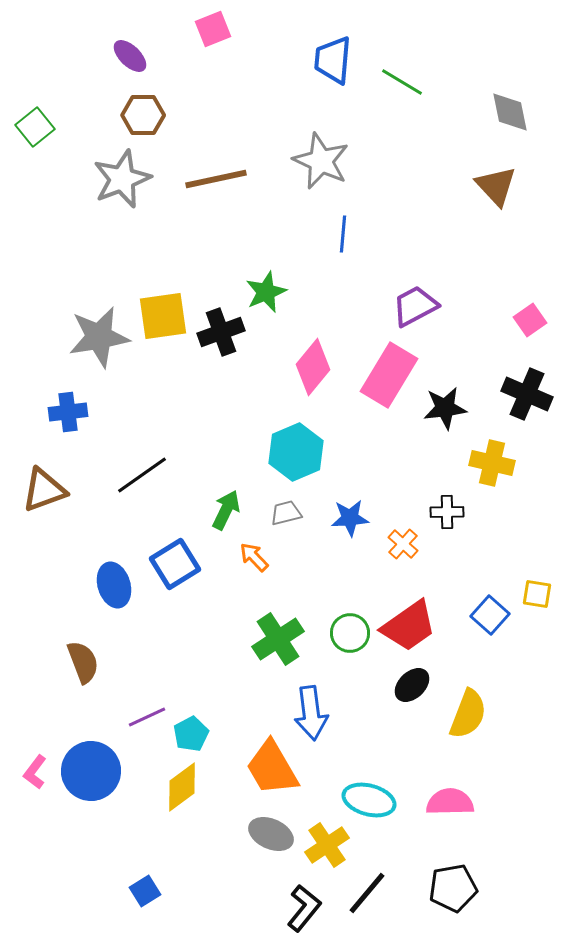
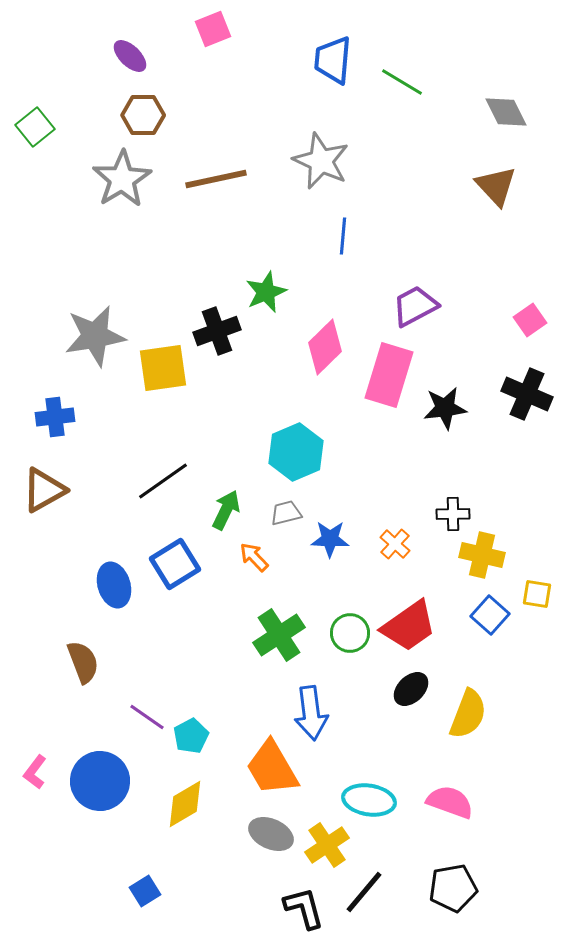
gray diamond at (510, 112): moved 4 px left; rotated 15 degrees counterclockwise
gray star at (122, 179): rotated 10 degrees counterclockwise
blue line at (343, 234): moved 2 px down
yellow square at (163, 316): moved 52 px down
black cross at (221, 332): moved 4 px left, 1 px up
gray star at (99, 337): moved 4 px left, 1 px up
pink diamond at (313, 367): moved 12 px right, 20 px up; rotated 6 degrees clockwise
pink rectangle at (389, 375): rotated 14 degrees counterclockwise
blue cross at (68, 412): moved 13 px left, 5 px down
yellow cross at (492, 463): moved 10 px left, 92 px down
black line at (142, 475): moved 21 px right, 6 px down
brown triangle at (44, 490): rotated 9 degrees counterclockwise
black cross at (447, 512): moved 6 px right, 2 px down
blue star at (350, 518): moved 20 px left, 21 px down; rotated 6 degrees clockwise
orange cross at (403, 544): moved 8 px left
green cross at (278, 639): moved 1 px right, 4 px up
black ellipse at (412, 685): moved 1 px left, 4 px down
purple line at (147, 717): rotated 60 degrees clockwise
cyan pentagon at (191, 734): moved 2 px down
blue circle at (91, 771): moved 9 px right, 10 px down
yellow diamond at (182, 787): moved 3 px right, 17 px down; rotated 6 degrees clockwise
cyan ellipse at (369, 800): rotated 6 degrees counterclockwise
pink semicircle at (450, 802): rotated 21 degrees clockwise
black line at (367, 893): moved 3 px left, 1 px up
black L-shape at (304, 908): rotated 54 degrees counterclockwise
